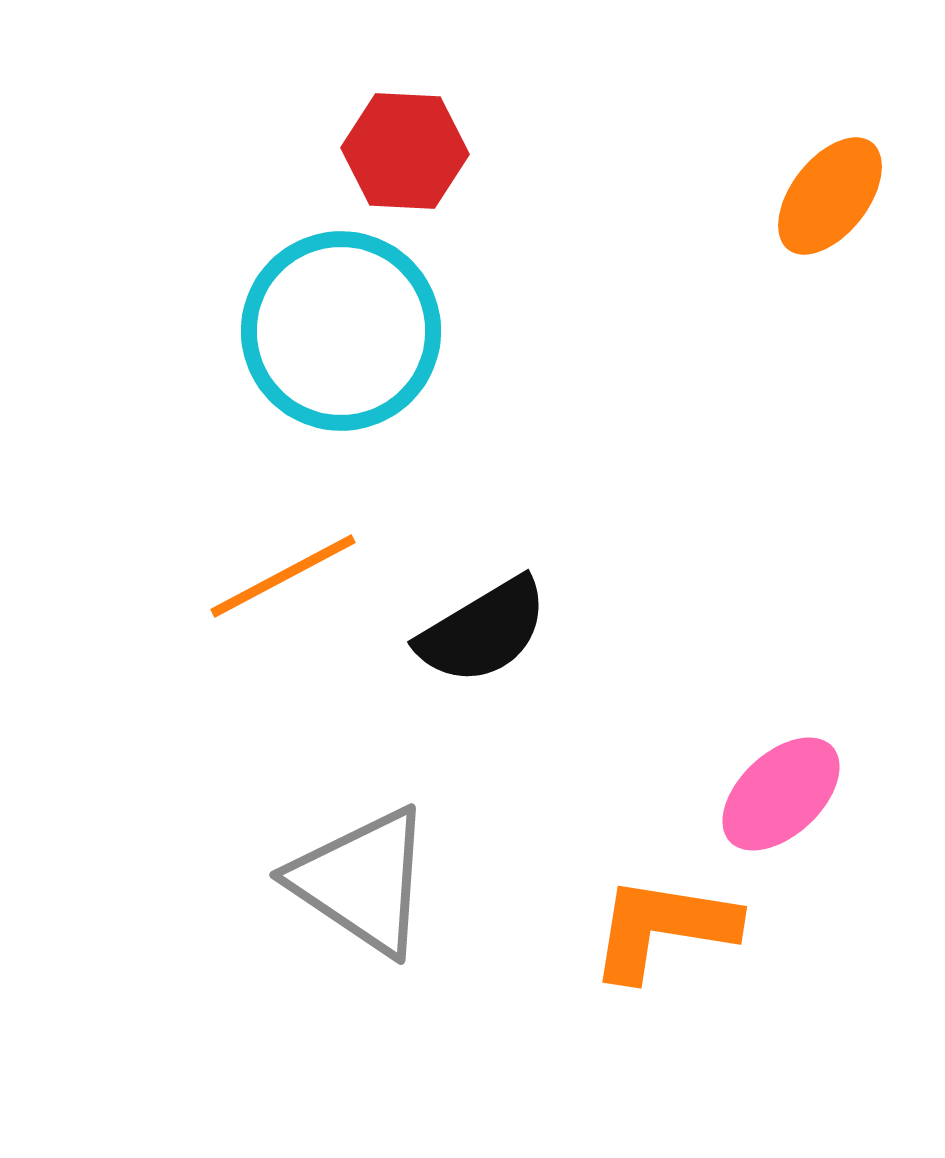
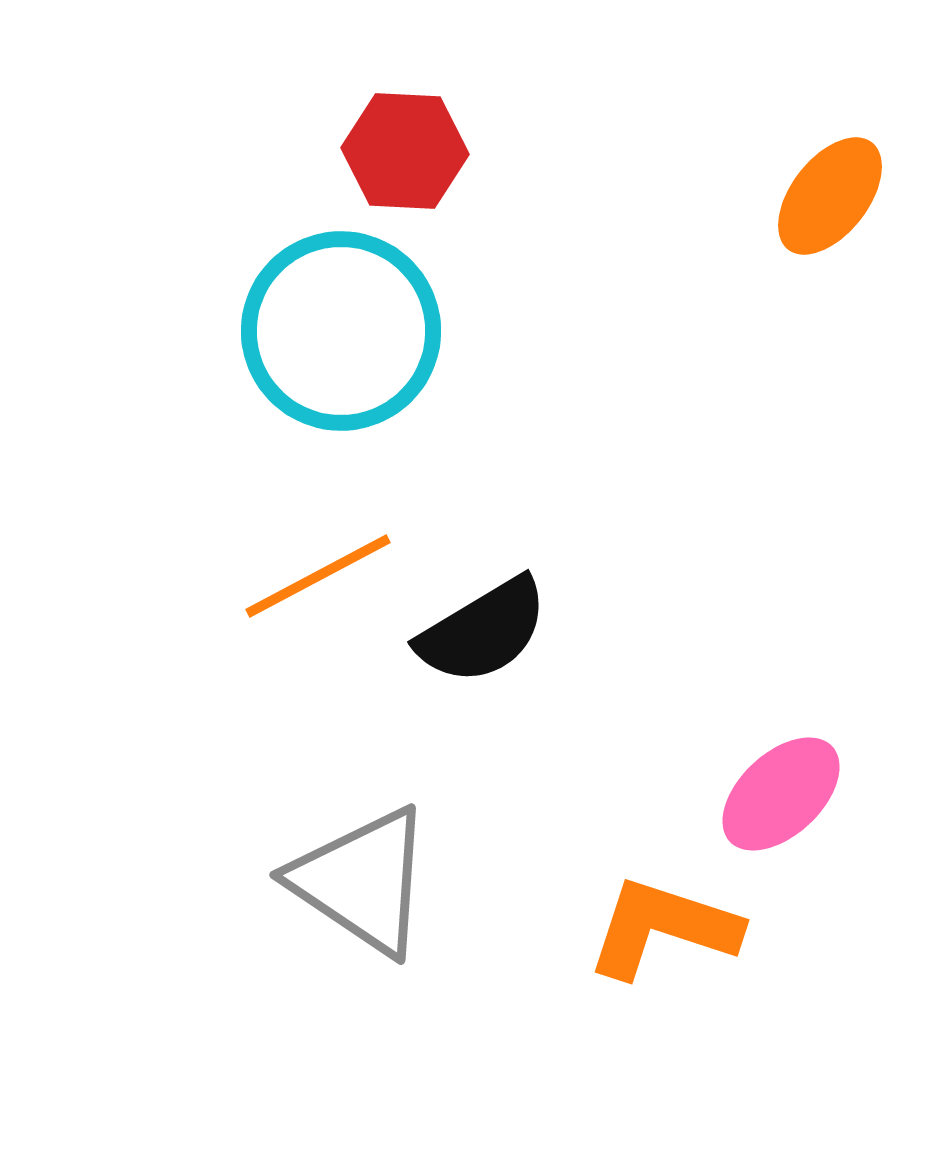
orange line: moved 35 px right
orange L-shape: rotated 9 degrees clockwise
